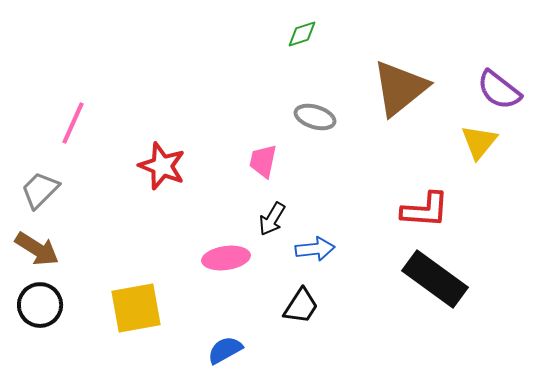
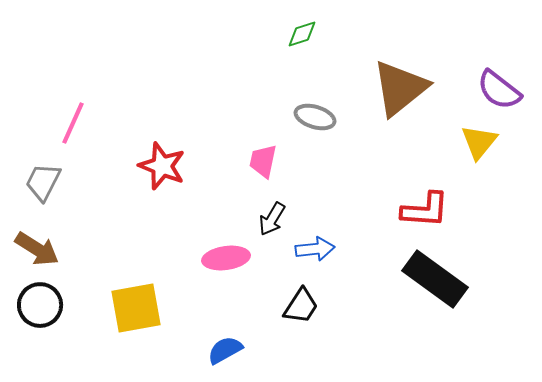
gray trapezoid: moved 3 px right, 8 px up; rotated 18 degrees counterclockwise
